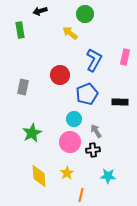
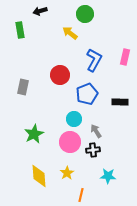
green star: moved 2 px right, 1 px down
